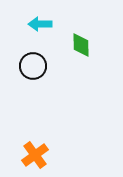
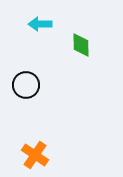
black circle: moved 7 px left, 19 px down
orange cross: rotated 20 degrees counterclockwise
